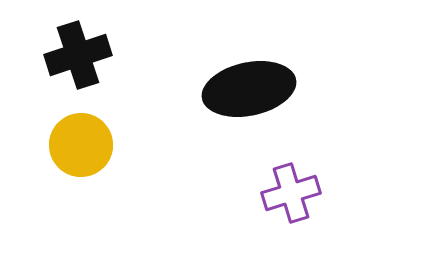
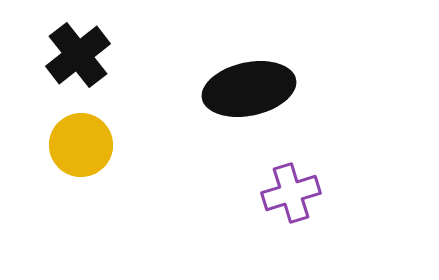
black cross: rotated 20 degrees counterclockwise
